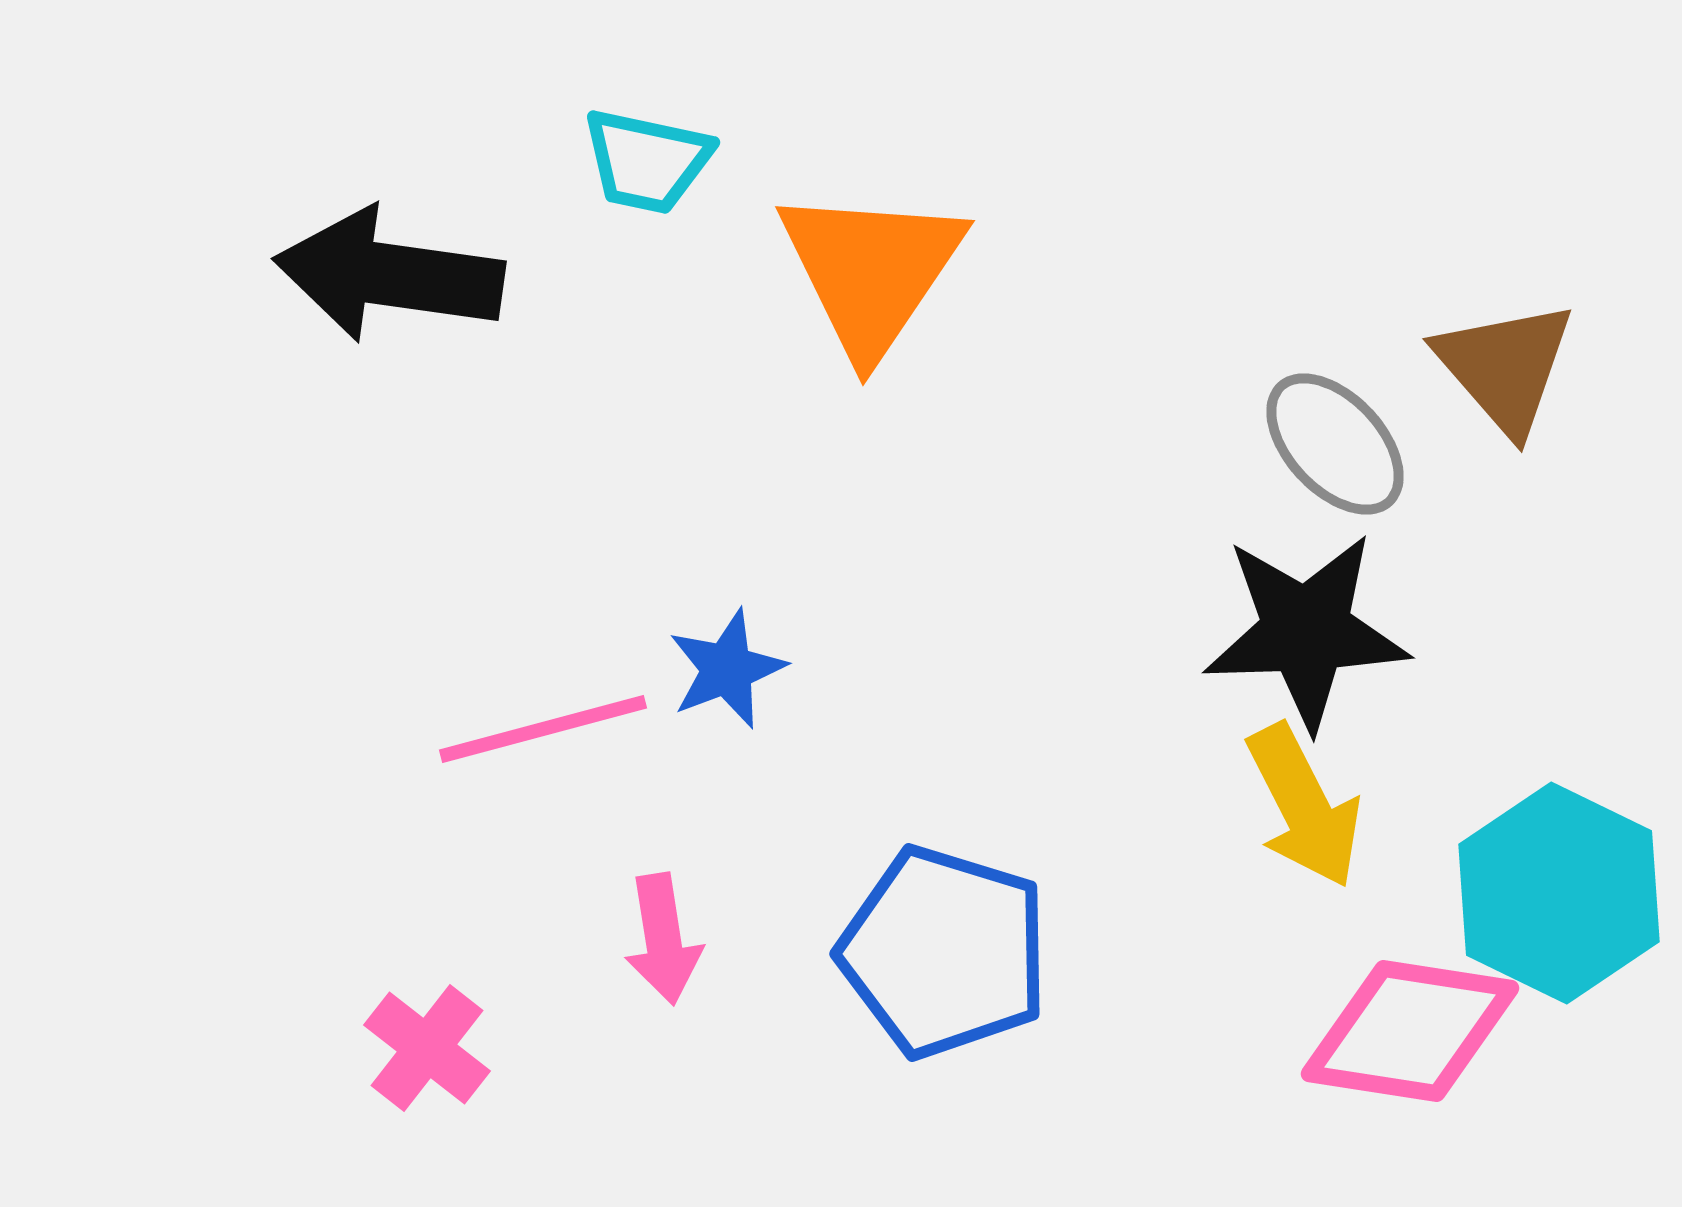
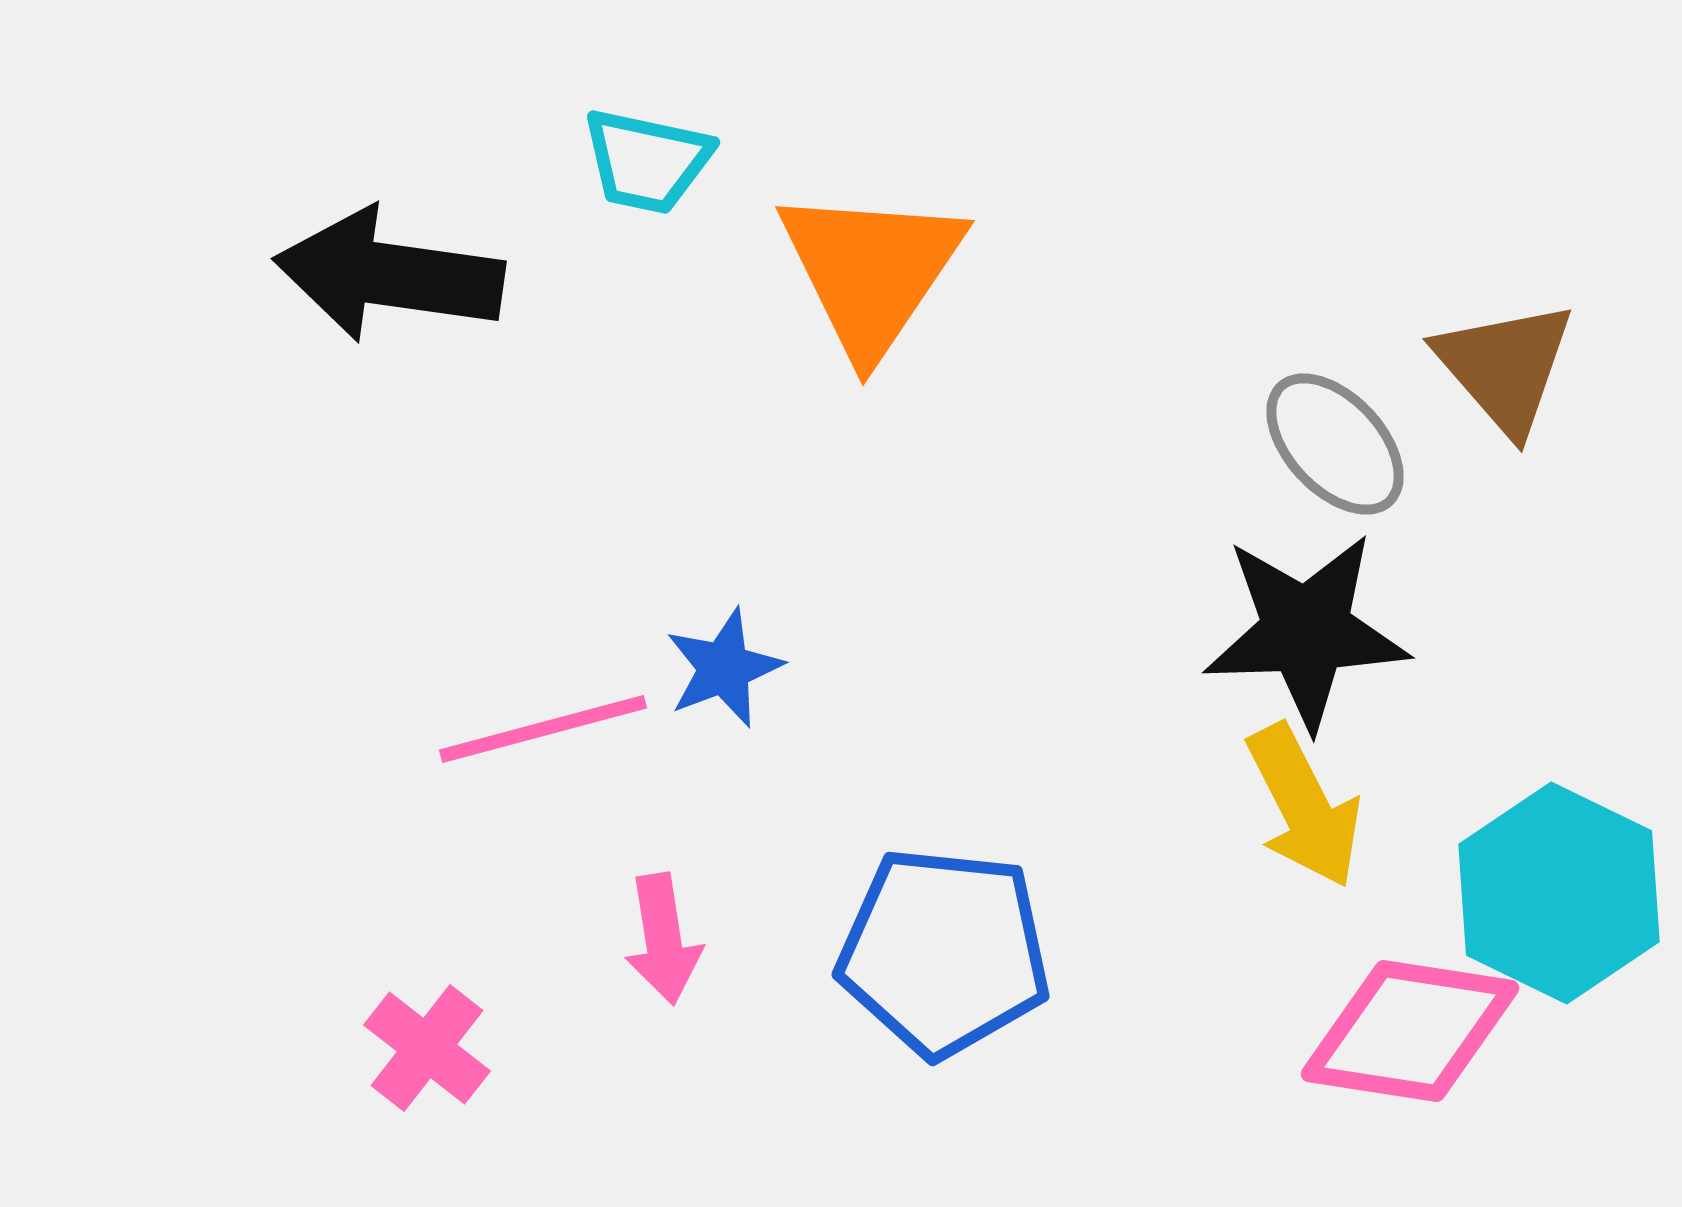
blue star: moved 3 px left, 1 px up
blue pentagon: rotated 11 degrees counterclockwise
